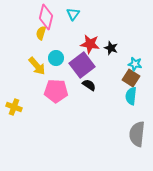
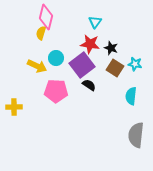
cyan triangle: moved 22 px right, 8 px down
yellow arrow: rotated 24 degrees counterclockwise
brown square: moved 16 px left, 10 px up
yellow cross: rotated 21 degrees counterclockwise
gray semicircle: moved 1 px left, 1 px down
